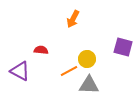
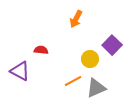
orange arrow: moved 3 px right
purple square: moved 11 px left, 2 px up; rotated 30 degrees clockwise
yellow circle: moved 3 px right
orange line: moved 4 px right, 10 px down
gray triangle: moved 7 px right, 3 px down; rotated 25 degrees counterclockwise
